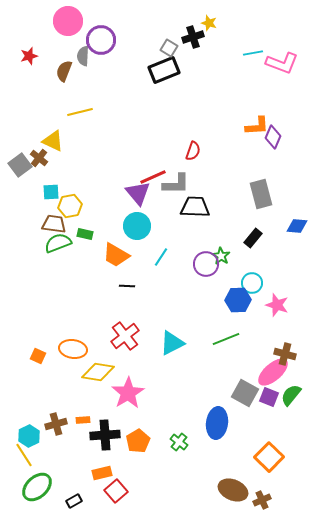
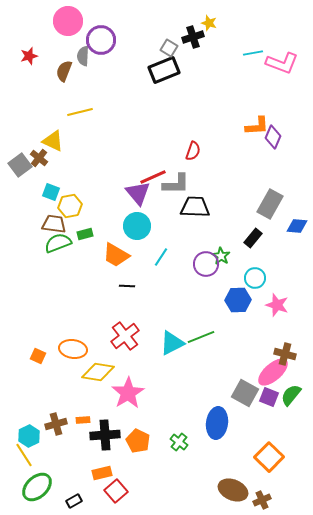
cyan square at (51, 192): rotated 24 degrees clockwise
gray rectangle at (261, 194): moved 9 px right, 10 px down; rotated 44 degrees clockwise
green rectangle at (85, 234): rotated 28 degrees counterclockwise
cyan circle at (252, 283): moved 3 px right, 5 px up
green line at (226, 339): moved 25 px left, 2 px up
orange pentagon at (138, 441): rotated 15 degrees counterclockwise
